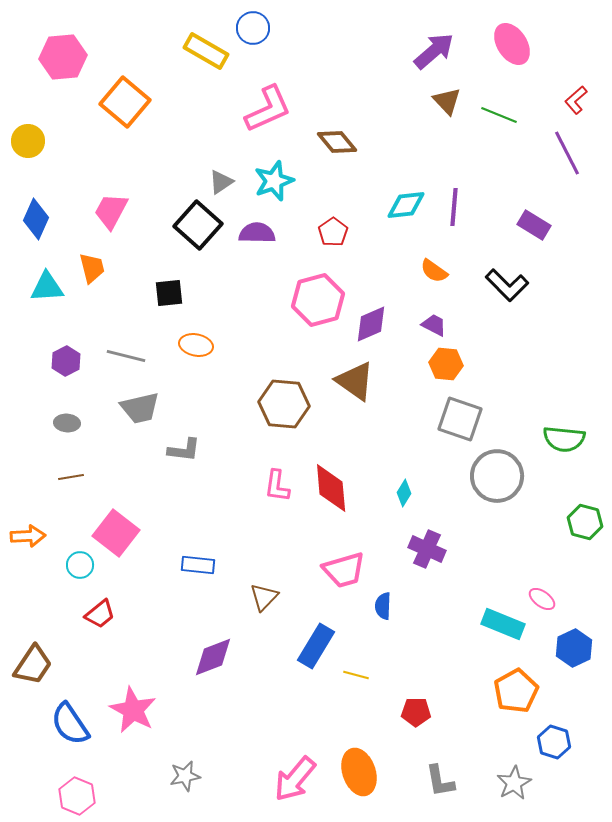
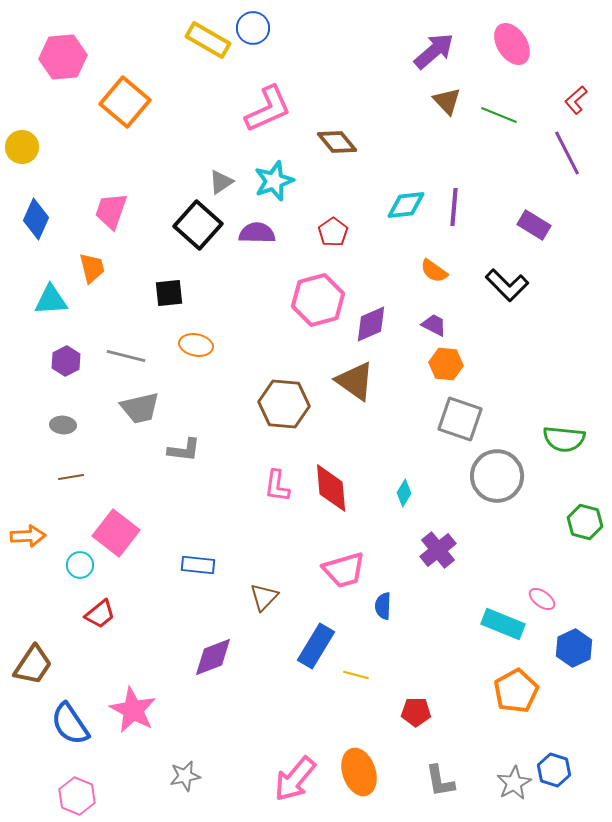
yellow rectangle at (206, 51): moved 2 px right, 11 px up
yellow circle at (28, 141): moved 6 px left, 6 px down
pink trapezoid at (111, 211): rotated 9 degrees counterclockwise
cyan triangle at (47, 287): moved 4 px right, 13 px down
gray ellipse at (67, 423): moved 4 px left, 2 px down
purple cross at (427, 549): moved 11 px right, 1 px down; rotated 27 degrees clockwise
blue hexagon at (554, 742): moved 28 px down
